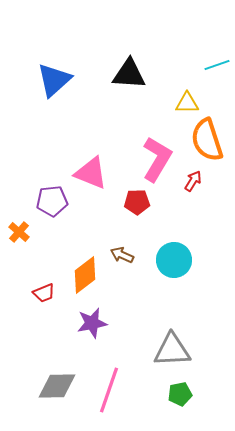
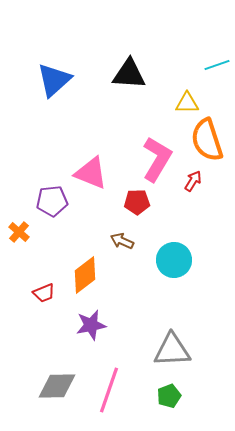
brown arrow: moved 14 px up
purple star: moved 1 px left, 2 px down
green pentagon: moved 11 px left, 2 px down; rotated 10 degrees counterclockwise
